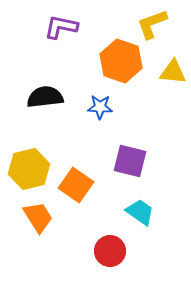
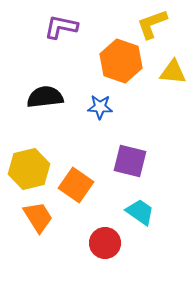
red circle: moved 5 px left, 8 px up
